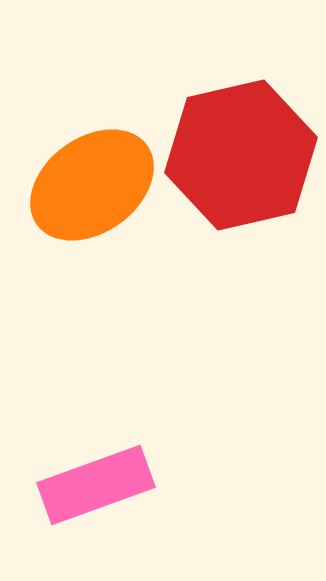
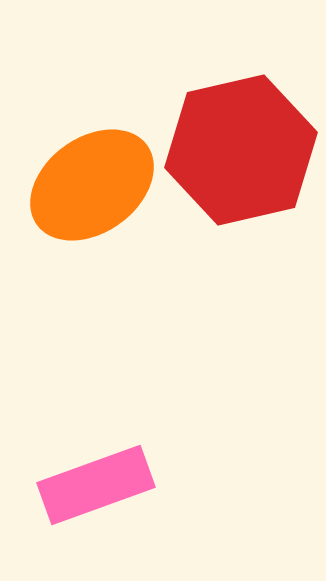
red hexagon: moved 5 px up
